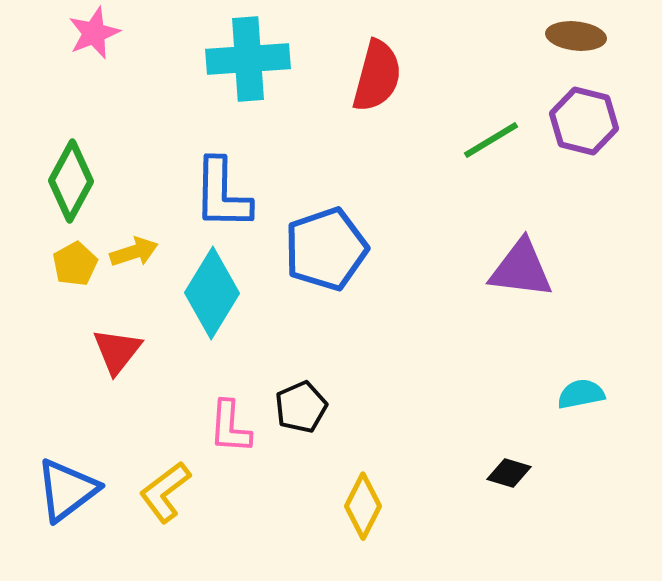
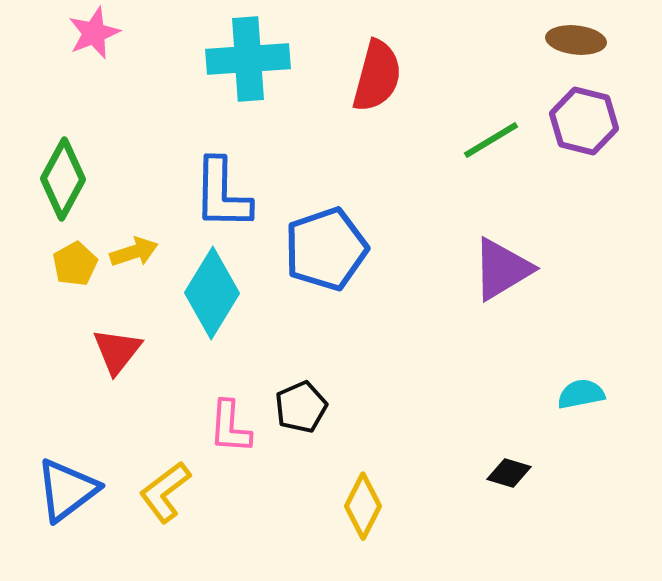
brown ellipse: moved 4 px down
green diamond: moved 8 px left, 2 px up
purple triangle: moved 19 px left; rotated 38 degrees counterclockwise
